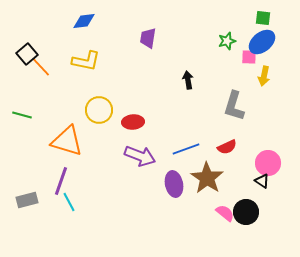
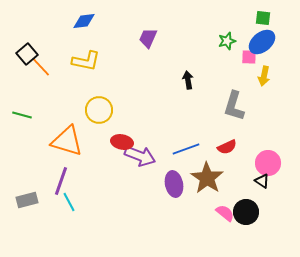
purple trapezoid: rotated 15 degrees clockwise
red ellipse: moved 11 px left, 20 px down; rotated 15 degrees clockwise
